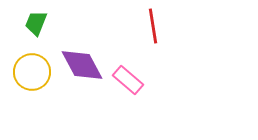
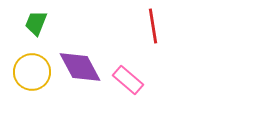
purple diamond: moved 2 px left, 2 px down
